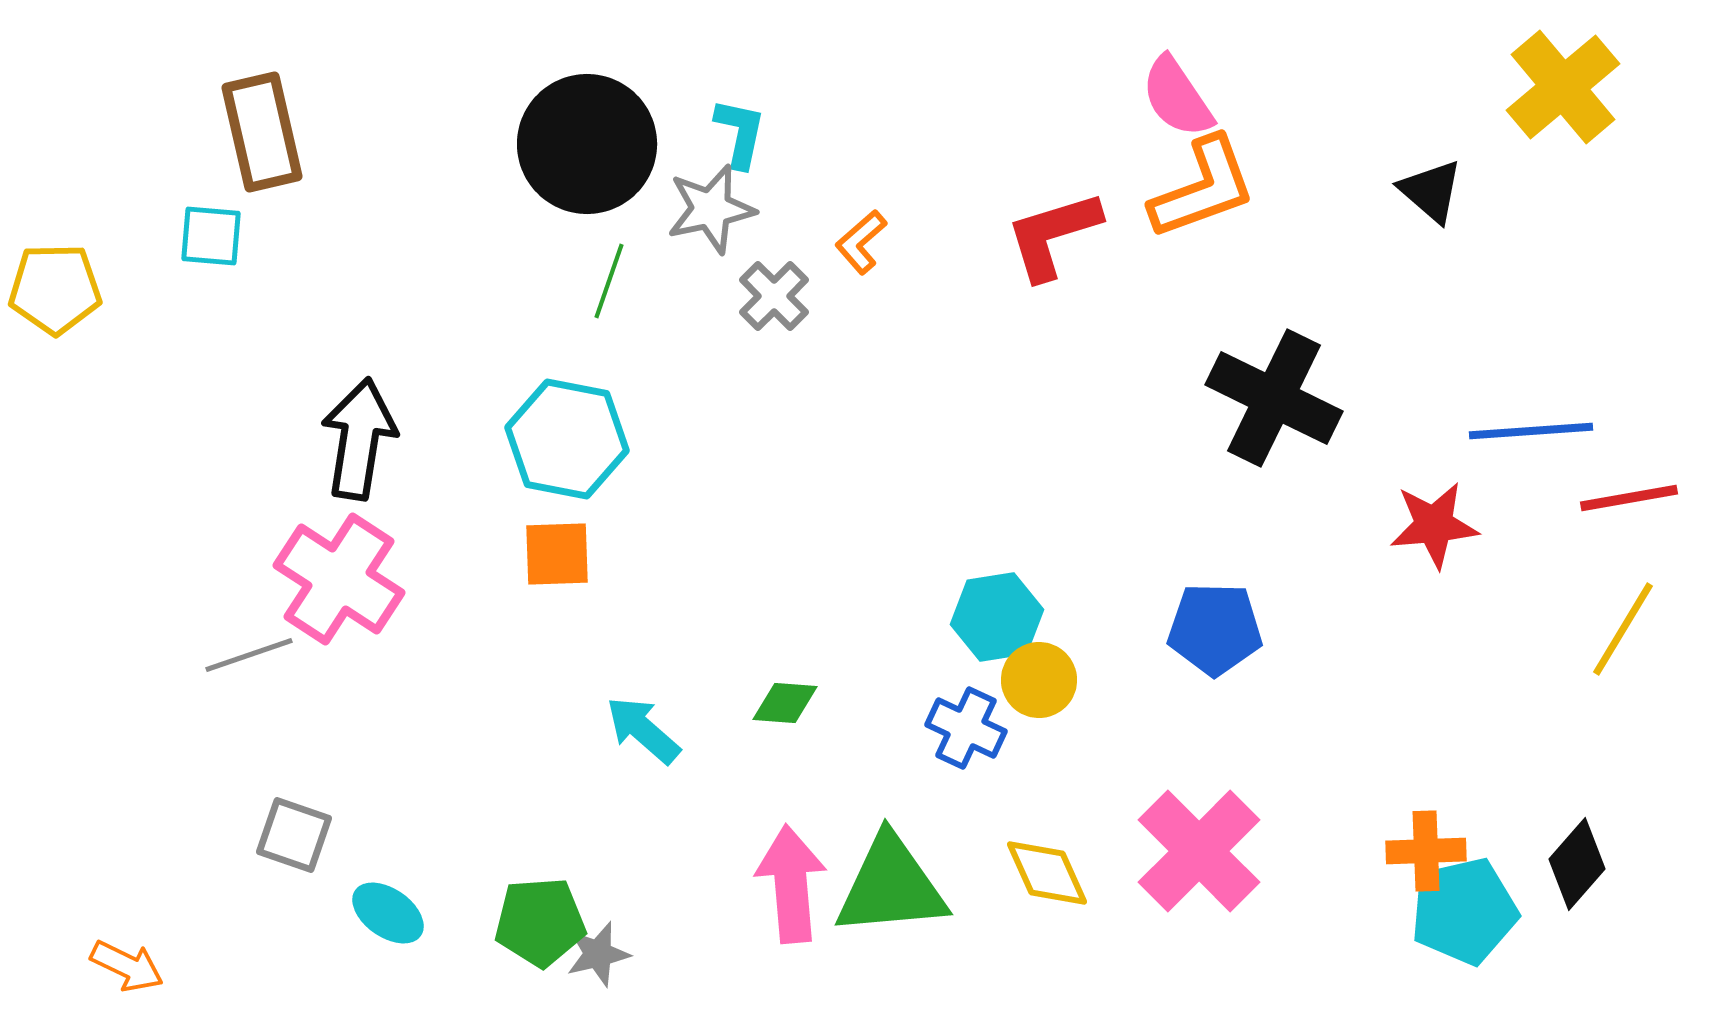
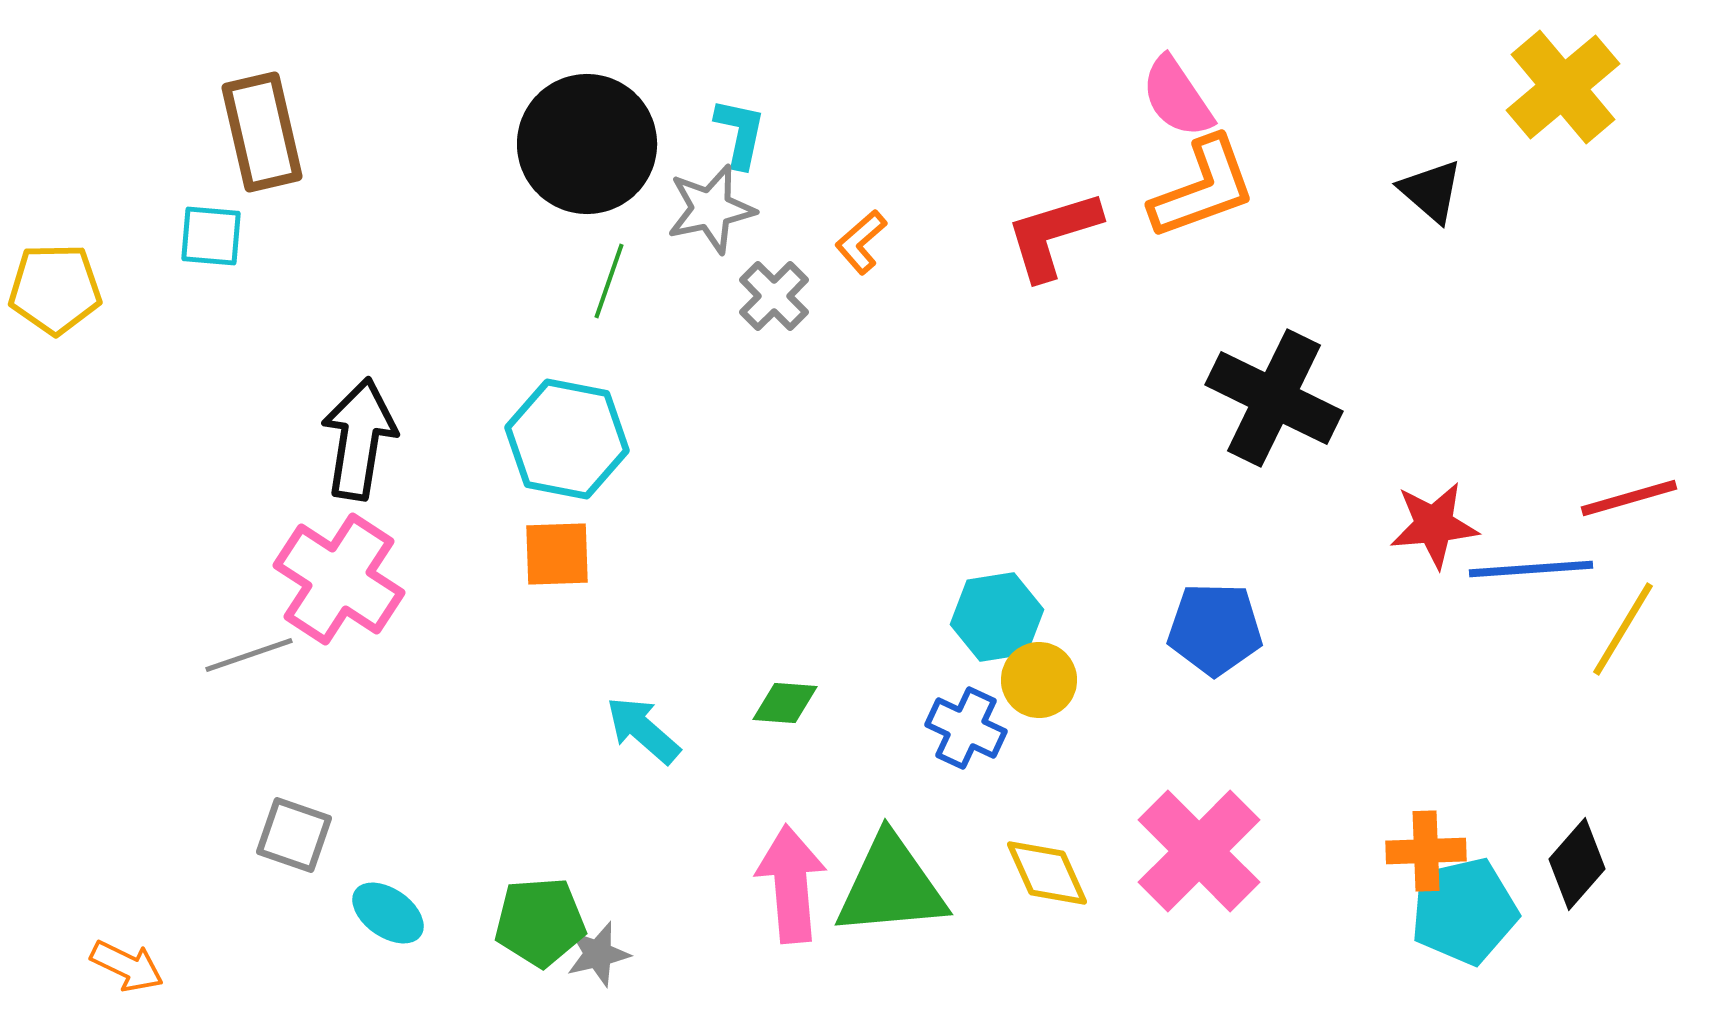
blue line at (1531, 431): moved 138 px down
red line at (1629, 498): rotated 6 degrees counterclockwise
